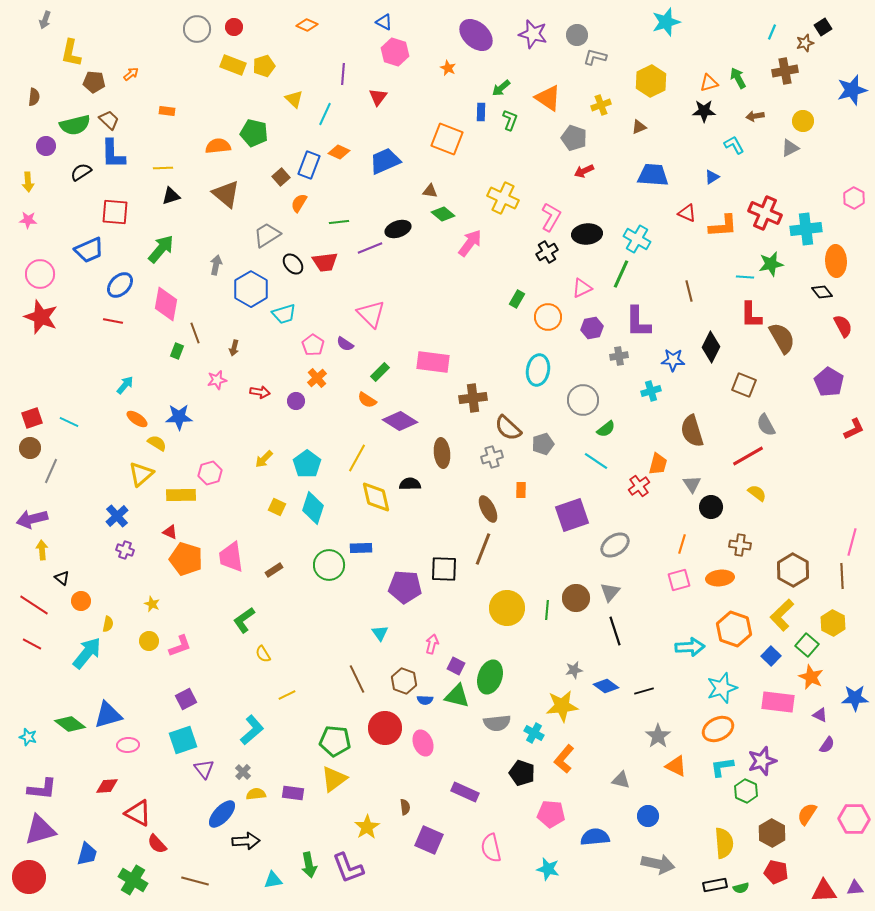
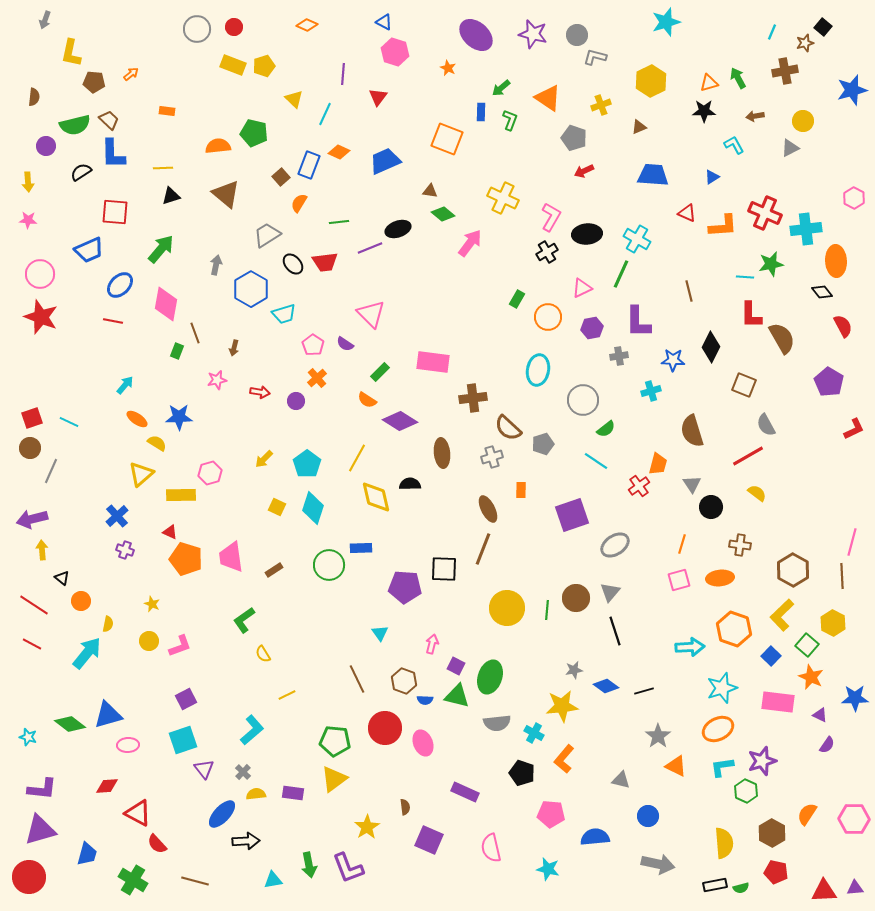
black square at (823, 27): rotated 18 degrees counterclockwise
